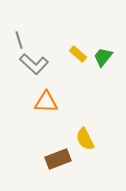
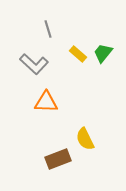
gray line: moved 29 px right, 11 px up
green trapezoid: moved 4 px up
